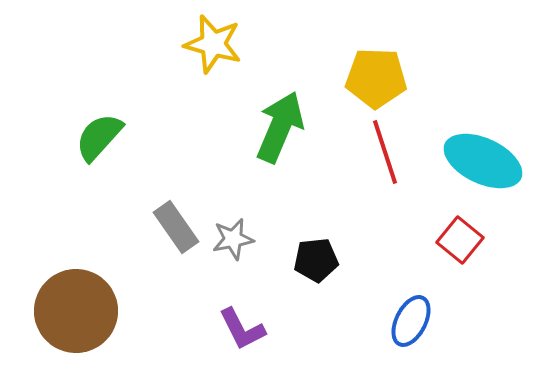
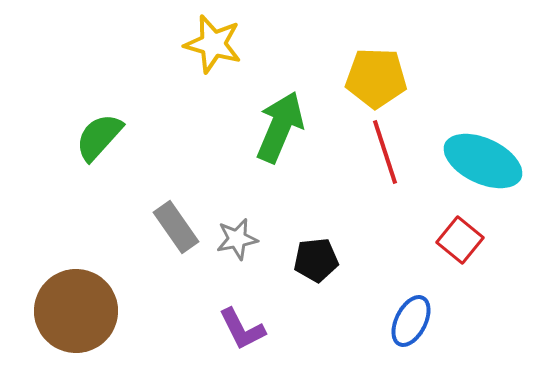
gray star: moved 4 px right
